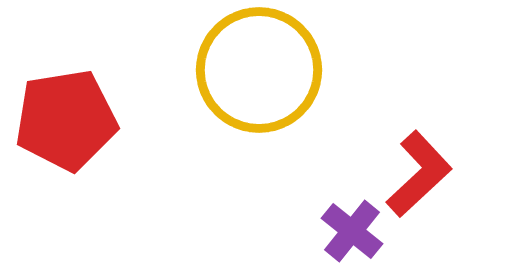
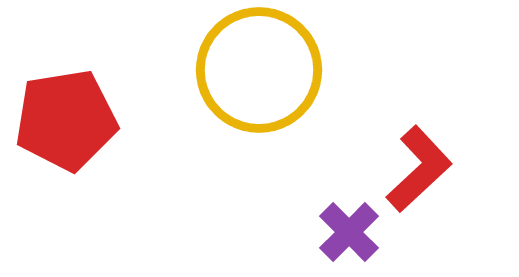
red L-shape: moved 5 px up
purple cross: moved 3 px left, 1 px down; rotated 6 degrees clockwise
